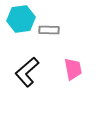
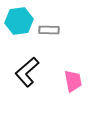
cyan hexagon: moved 2 px left, 2 px down
pink trapezoid: moved 12 px down
